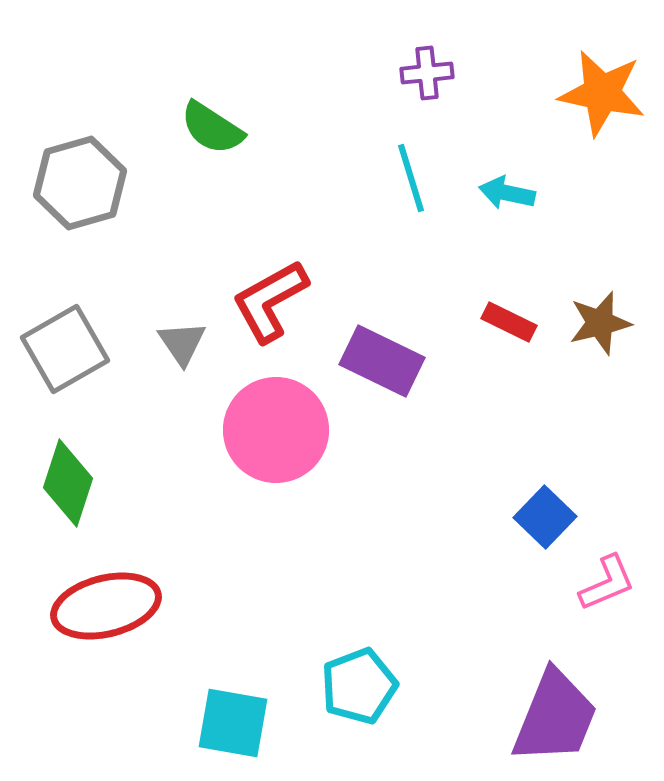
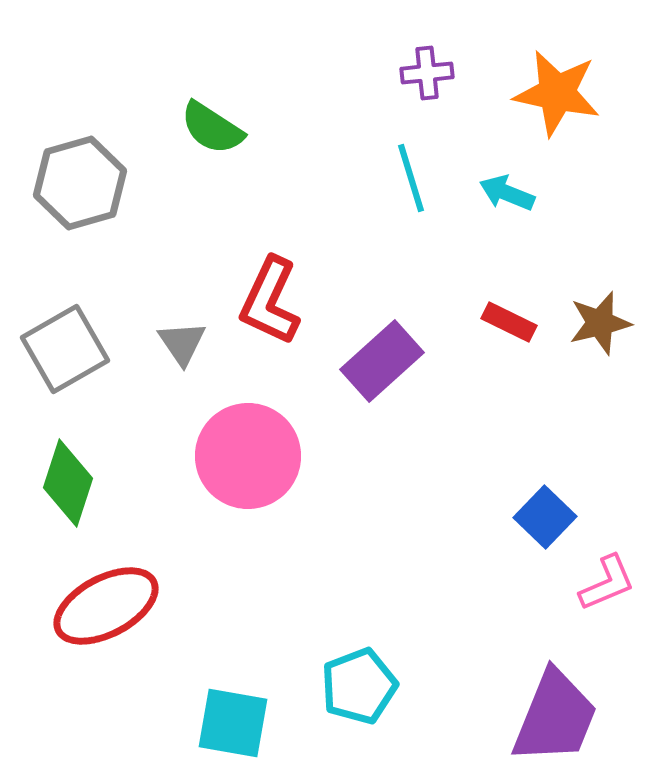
orange star: moved 45 px left
cyan arrow: rotated 10 degrees clockwise
red L-shape: rotated 36 degrees counterclockwise
purple rectangle: rotated 68 degrees counterclockwise
pink circle: moved 28 px left, 26 px down
red ellipse: rotated 14 degrees counterclockwise
